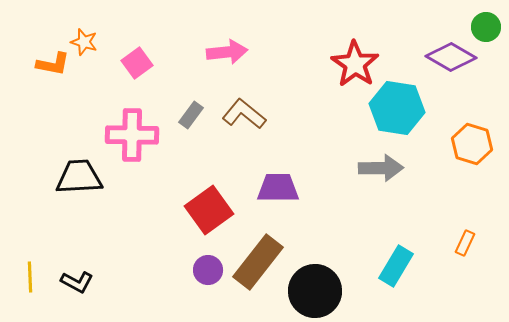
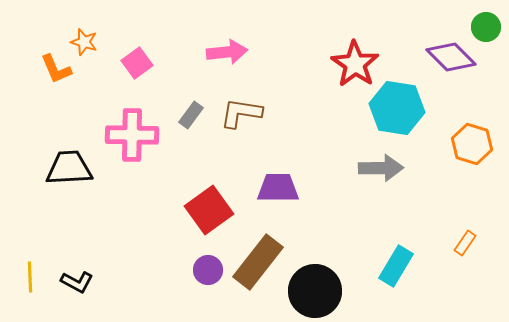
purple diamond: rotated 15 degrees clockwise
orange L-shape: moved 3 px right, 5 px down; rotated 56 degrees clockwise
brown L-shape: moved 3 px left, 1 px up; rotated 30 degrees counterclockwise
black trapezoid: moved 10 px left, 9 px up
orange rectangle: rotated 10 degrees clockwise
